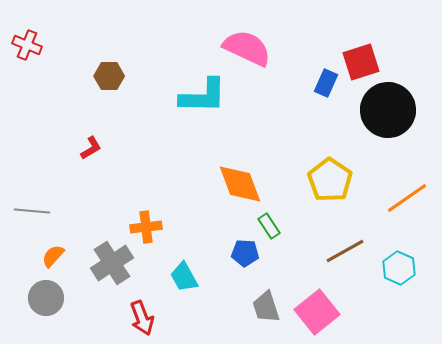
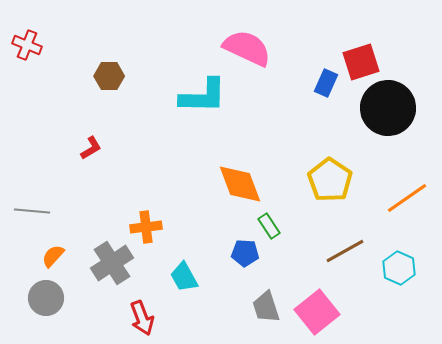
black circle: moved 2 px up
